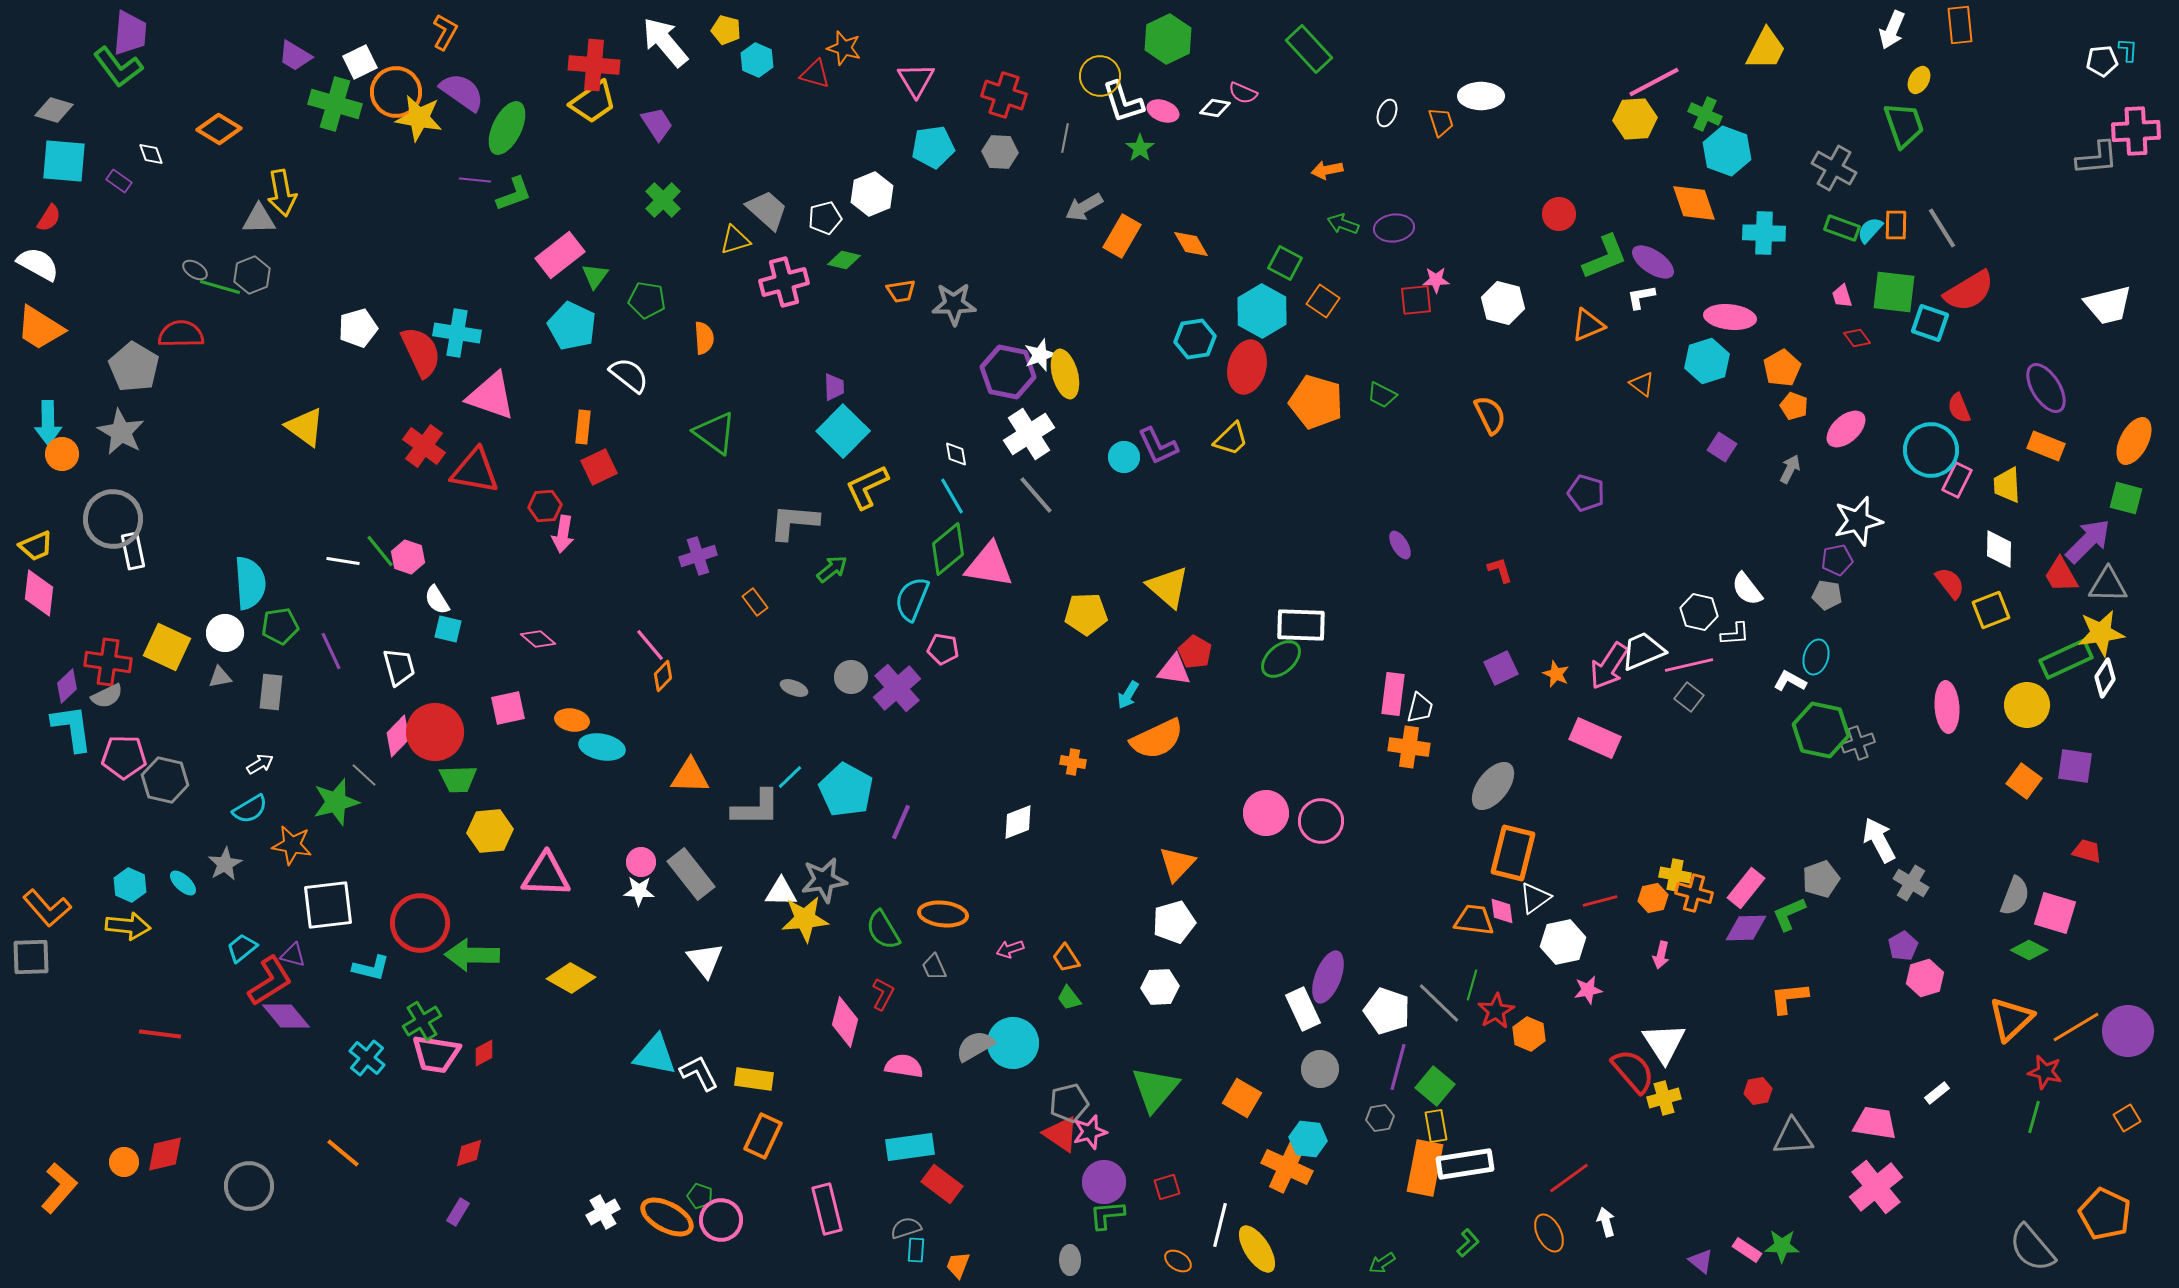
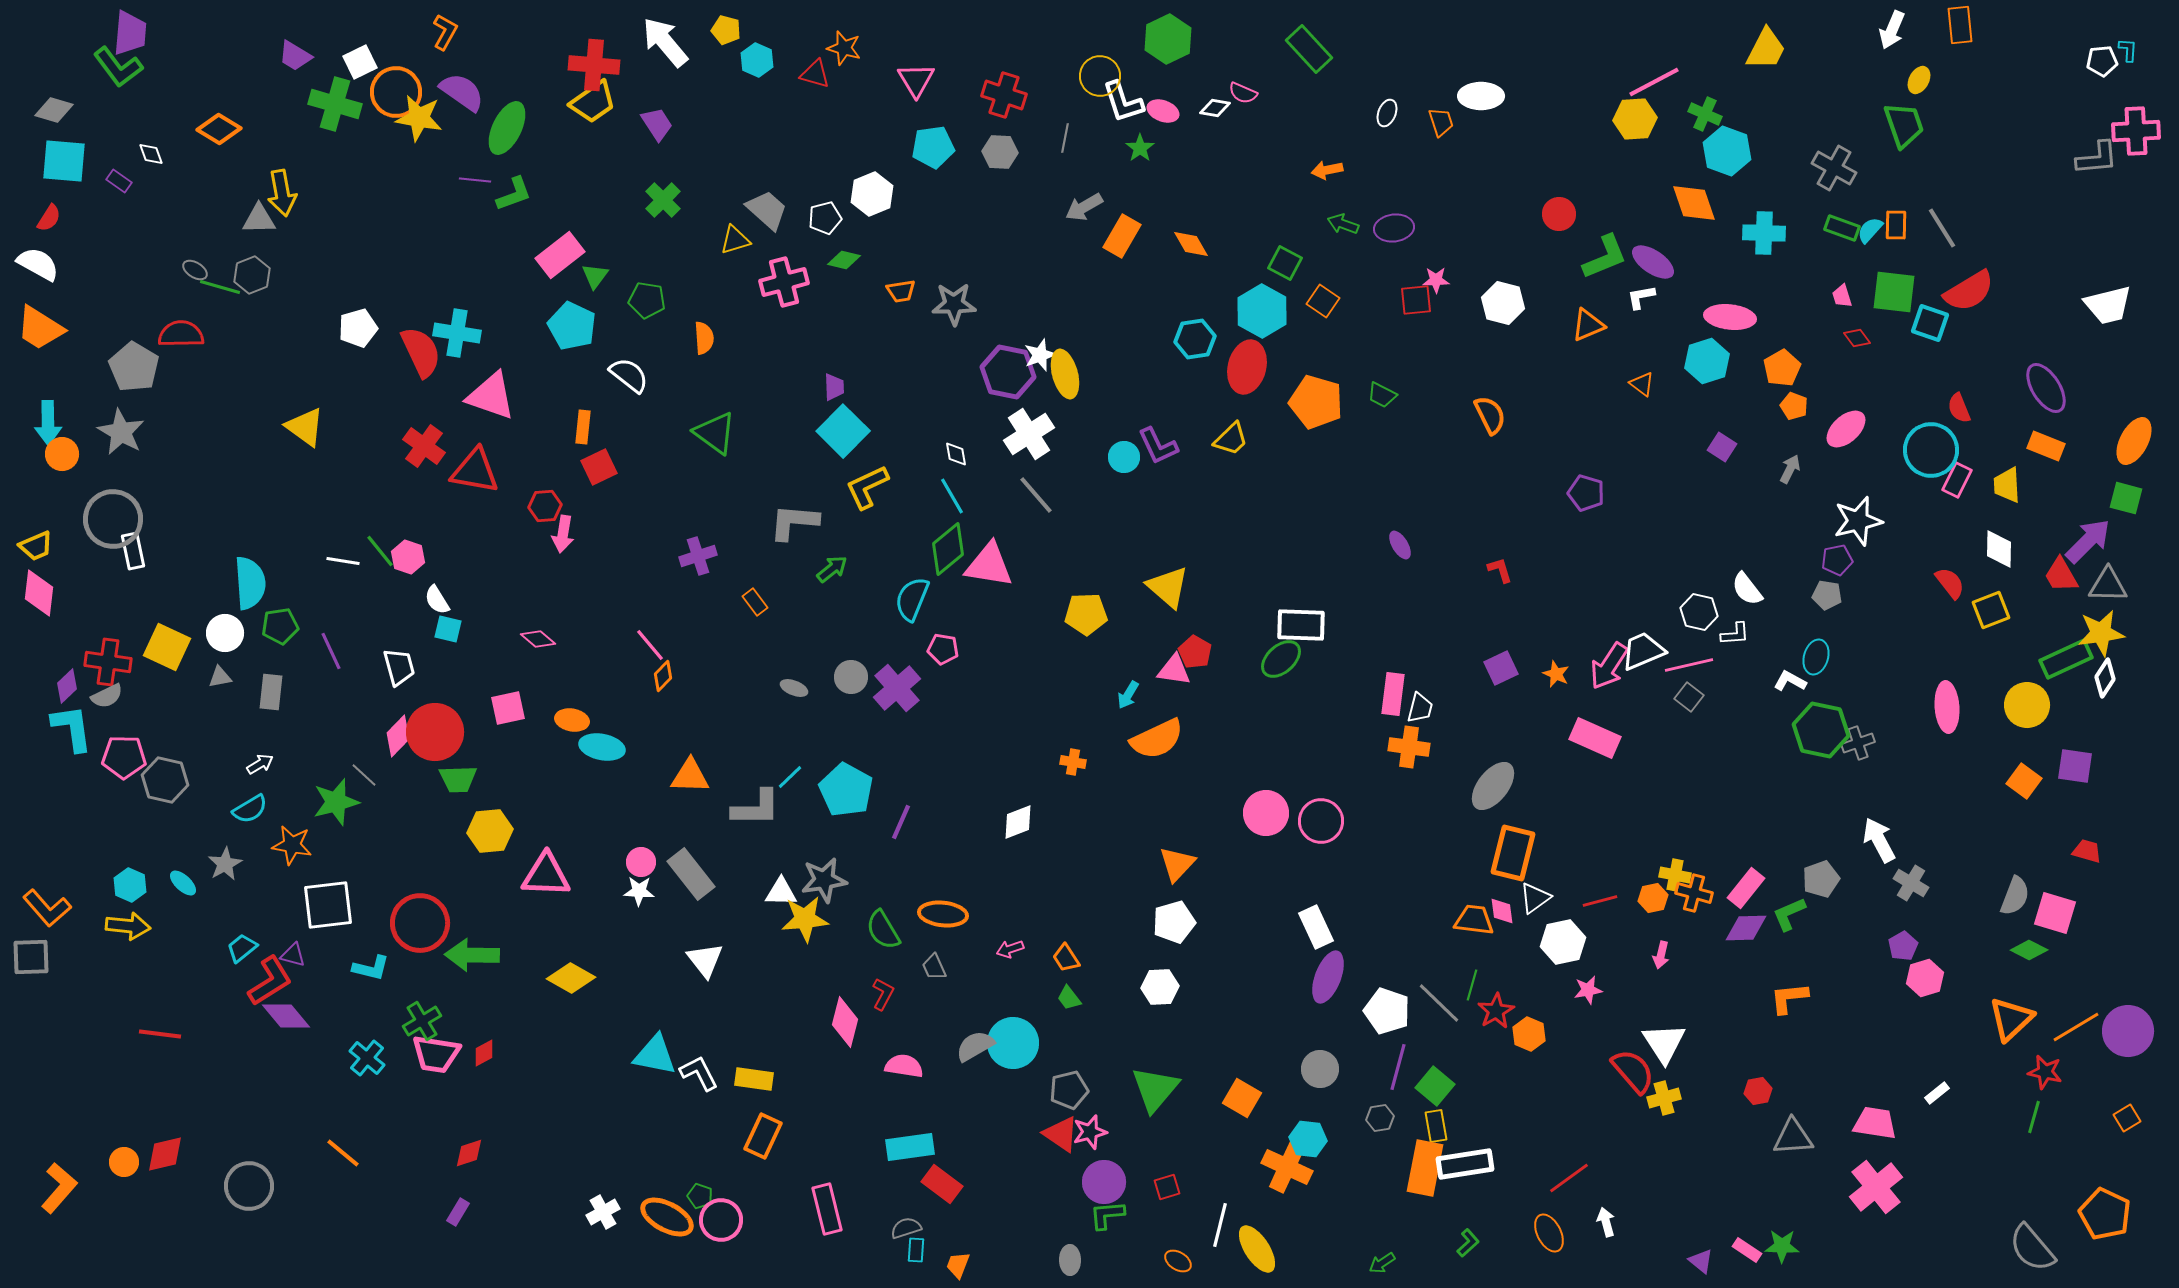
white rectangle at (1303, 1009): moved 13 px right, 82 px up
gray pentagon at (1069, 1103): moved 13 px up
